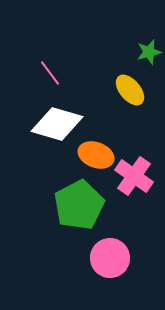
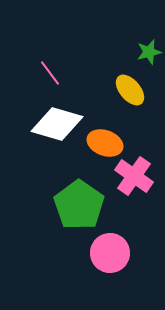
orange ellipse: moved 9 px right, 12 px up
green pentagon: rotated 9 degrees counterclockwise
pink circle: moved 5 px up
